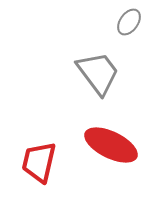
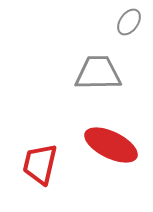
gray trapezoid: rotated 54 degrees counterclockwise
red trapezoid: moved 1 px right, 2 px down
